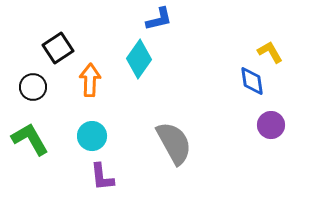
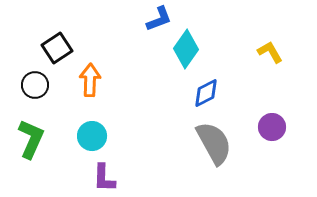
blue L-shape: rotated 8 degrees counterclockwise
black square: moved 1 px left
cyan diamond: moved 47 px right, 10 px up
blue diamond: moved 46 px left, 12 px down; rotated 72 degrees clockwise
black circle: moved 2 px right, 2 px up
purple circle: moved 1 px right, 2 px down
green L-shape: moved 1 px right; rotated 54 degrees clockwise
gray semicircle: moved 40 px right
purple L-shape: moved 2 px right, 1 px down; rotated 8 degrees clockwise
